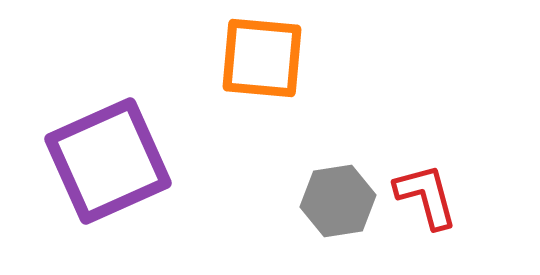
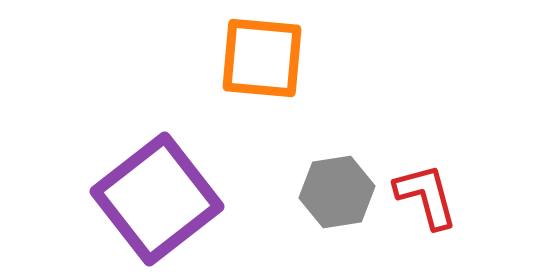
purple square: moved 49 px right, 38 px down; rotated 14 degrees counterclockwise
gray hexagon: moved 1 px left, 9 px up
